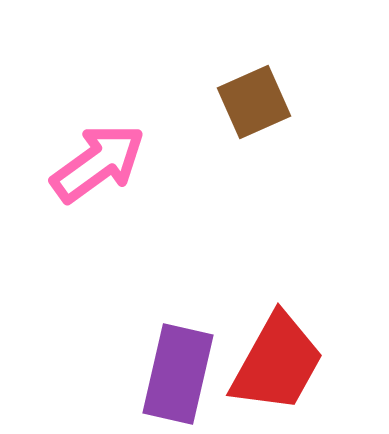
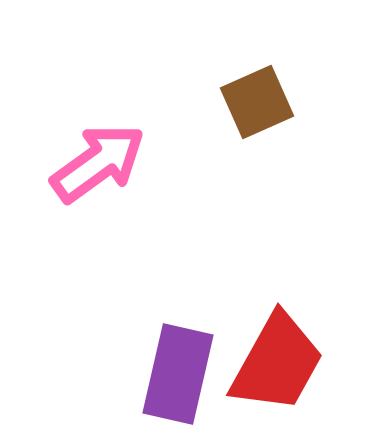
brown square: moved 3 px right
